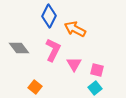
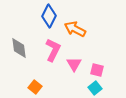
gray diamond: rotated 30 degrees clockwise
